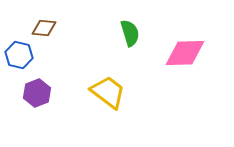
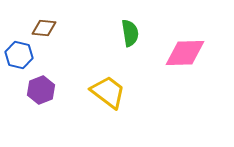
green semicircle: rotated 8 degrees clockwise
purple hexagon: moved 4 px right, 3 px up
